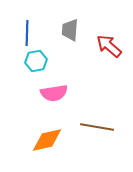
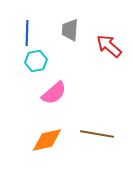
pink semicircle: rotated 32 degrees counterclockwise
brown line: moved 7 px down
